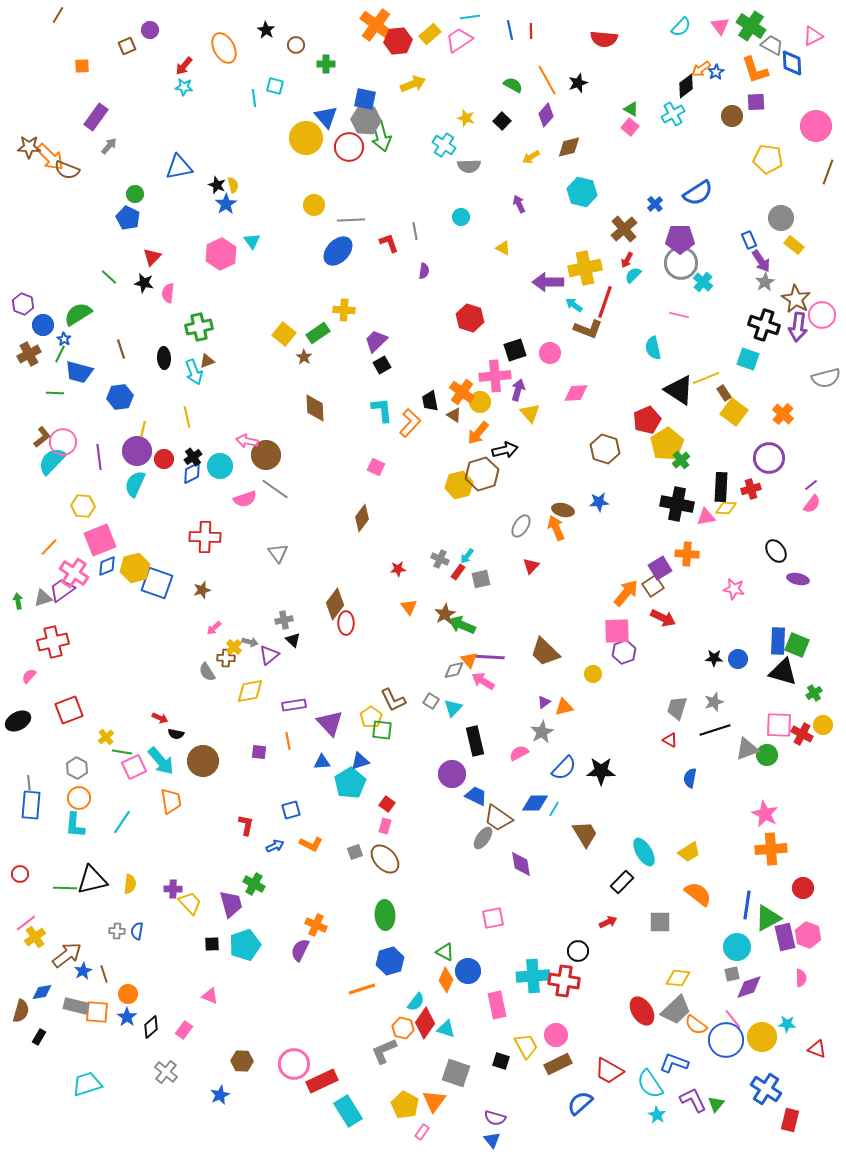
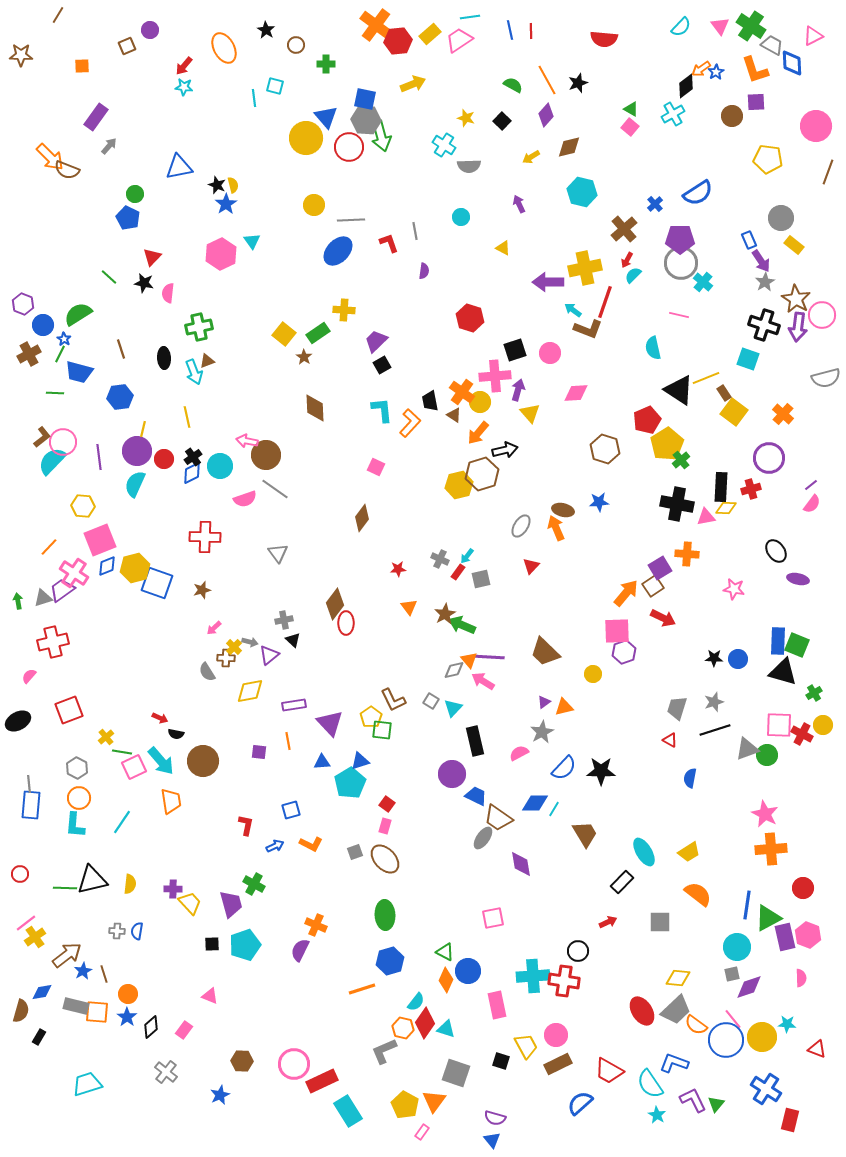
brown star at (29, 147): moved 8 px left, 92 px up
cyan arrow at (574, 305): moved 1 px left, 5 px down
